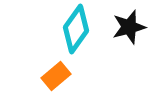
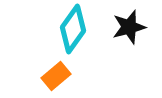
cyan diamond: moved 3 px left
